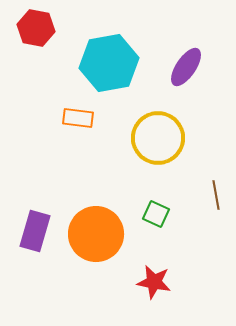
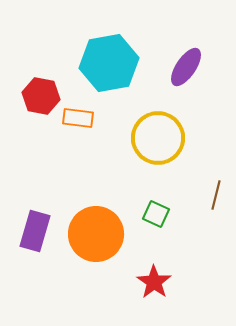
red hexagon: moved 5 px right, 68 px down
brown line: rotated 24 degrees clockwise
red star: rotated 24 degrees clockwise
